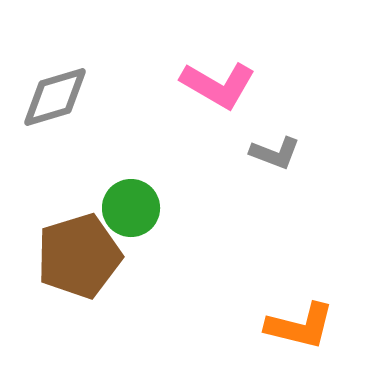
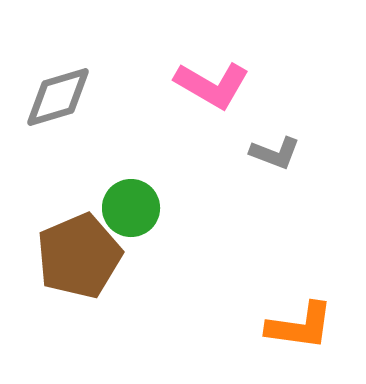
pink L-shape: moved 6 px left
gray diamond: moved 3 px right
brown pentagon: rotated 6 degrees counterclockwise
orange L-shape: rotated 6 degrees counterclockwise
